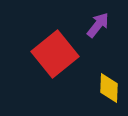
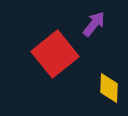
purple arrow: moved 4 px left, 1 px up
